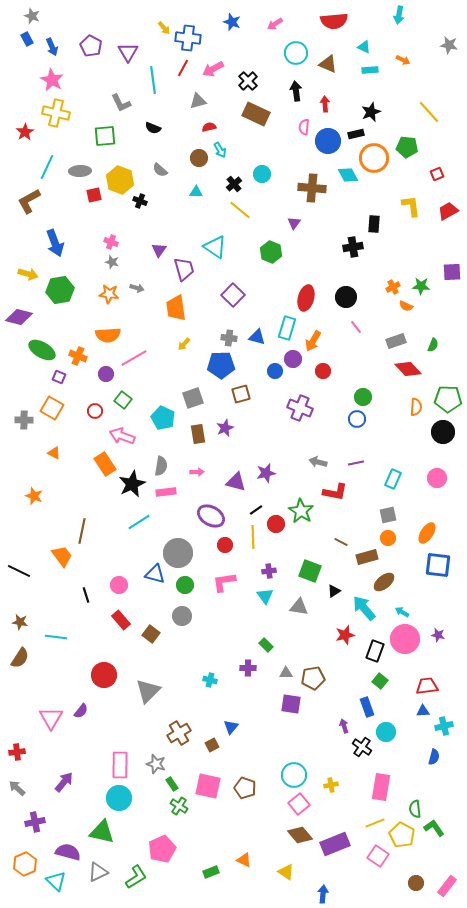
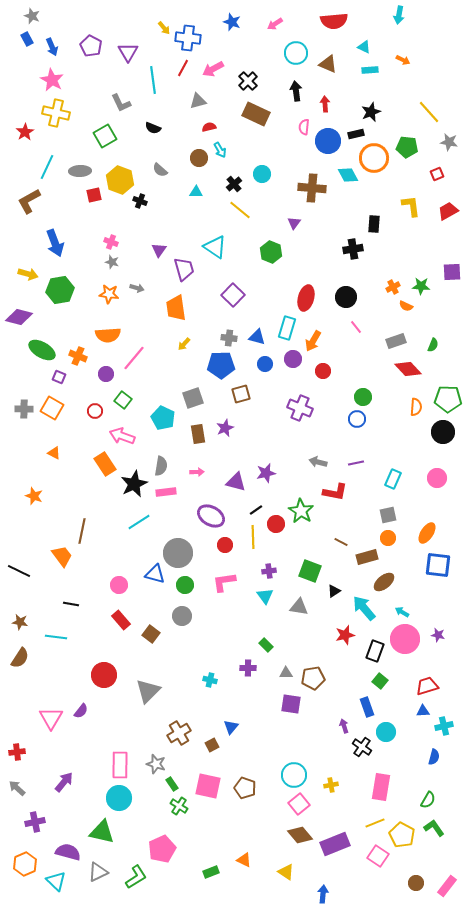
gray star at (449, 45): moved 97 px down
green square at (105, 136): rotated 25 degrees counterclockwise
black cross at (353, 247): moved 2 px down
pink line at (134, 358): rotated 20 degrees counterclockwise
blue circle at (275, 371): moved 10 px left, 7 px up
gray cross at (24, 420): moved 11 px up
black star at (132, 484): moved 2 px right
black line at (86, 595): moved 15 px left, 9 px down; rotated 63 degrees counterclockwise
red trapezoid at (427, 686): rotated 10 degrees counterclockwise
green semicircle at (415, 809): moved 13 px right, 9 px up; rotated 144 degrees counterclockwise
